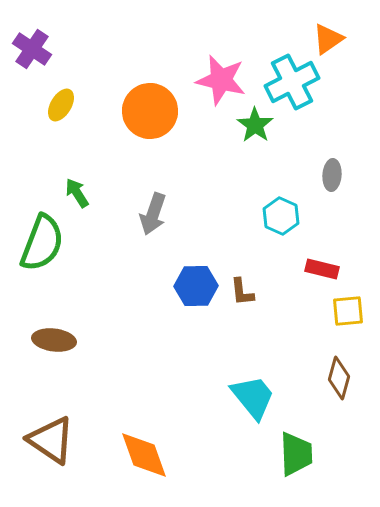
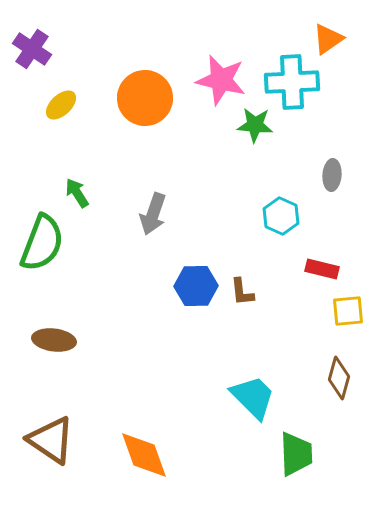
cyan cross: rotated 24 degrees clockwise
yellow ellipse: rotated 16 degrees clockwise
orange circle: moved 5 px left, 13 px up
green star: rotated 30 degrees counterclockwise
cyan trapezoid: rotated 6 degrees counterclockwise
